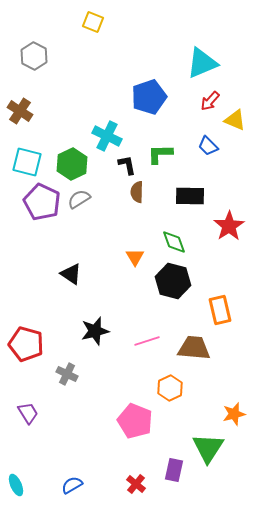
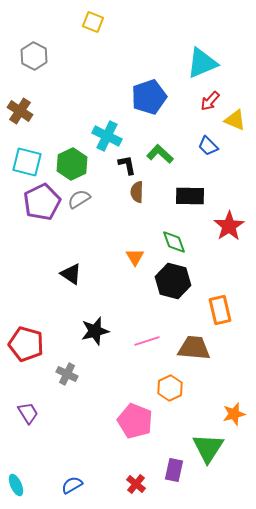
green L-shape: rotated 44 degrees clockwise
purple pentagon: rotated 21 degrees clockwise
